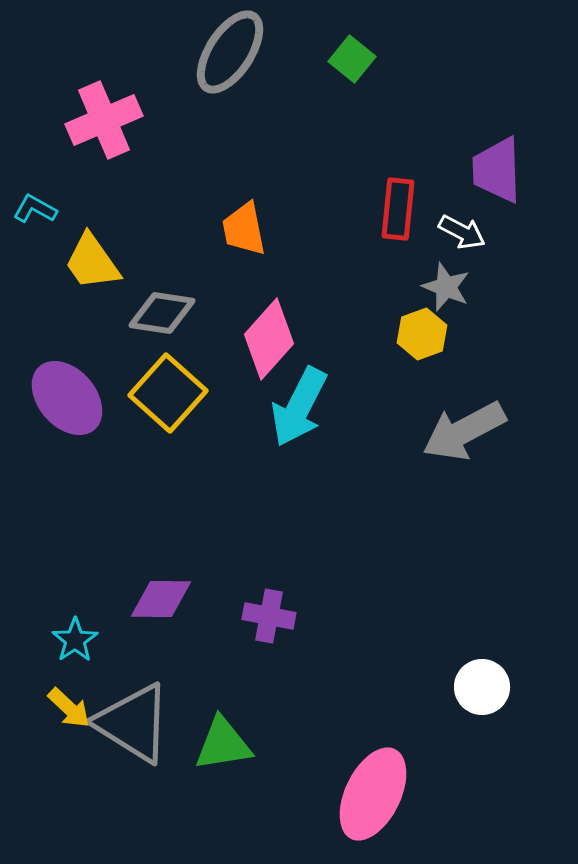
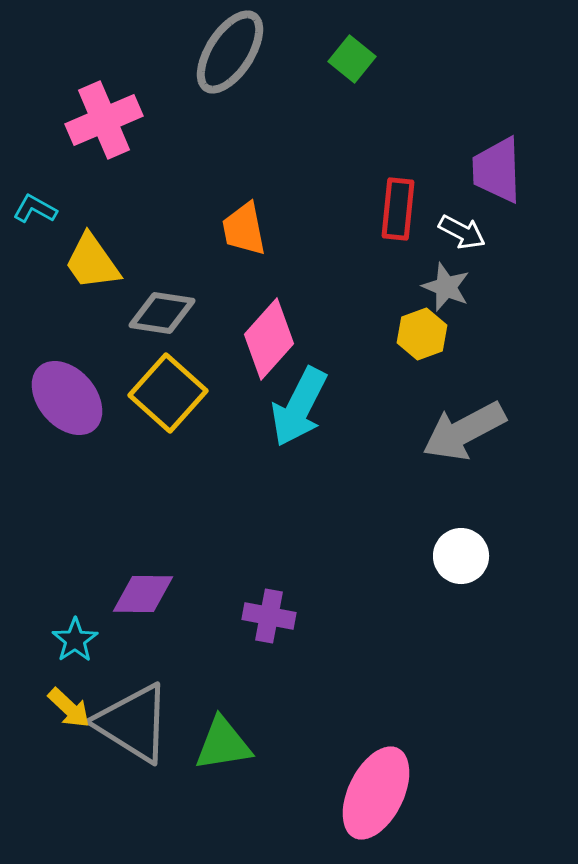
purple diamond: moved 18 px left, 5 px up
white circle: moved 21 px left, 131 px up
pink ellipse: moved 3 px right, 1 px up
